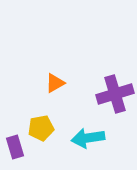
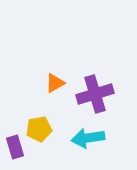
purple cross: moved 20 px left
yellow pentagon: moved 2 px left, 1 px down
